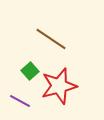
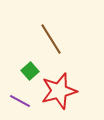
brown line: rotated 24 degrees clockwise
red star: moved 5 px down
